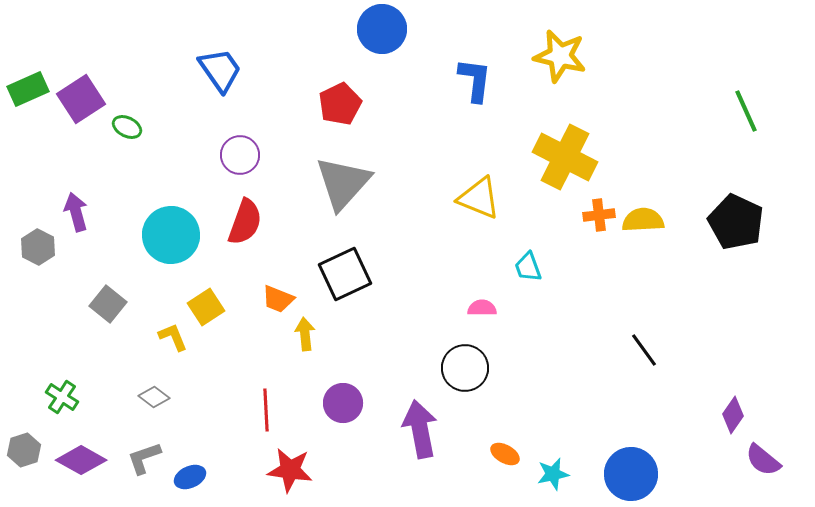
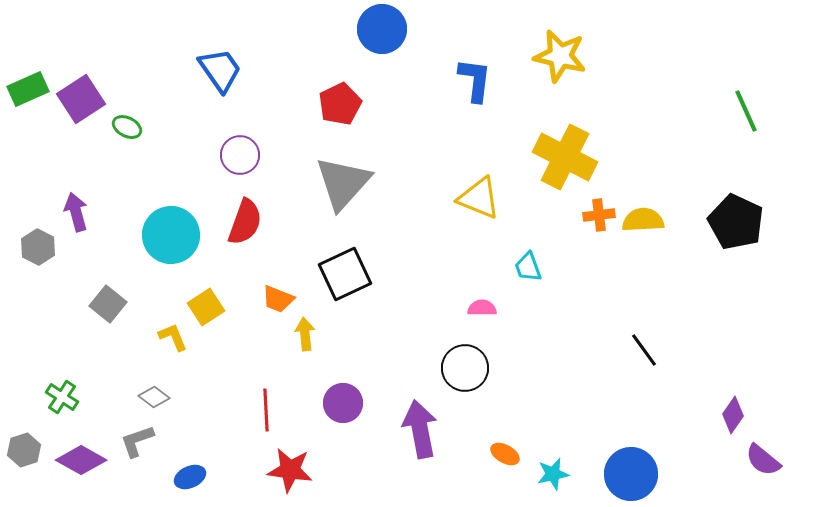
gray L-shape at (144, 458): moved 7 px left, 17 px up
